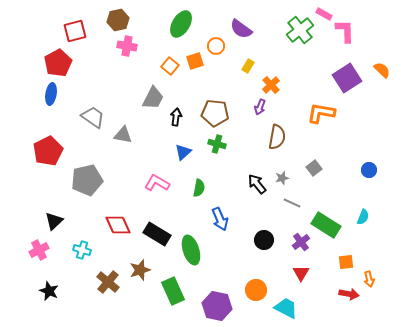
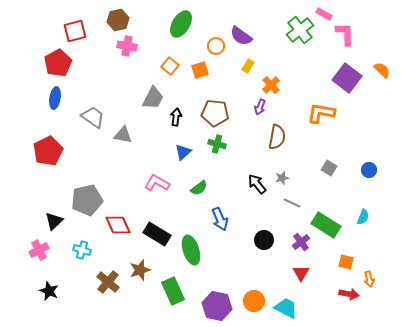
purple semicircle at (241, 29): moved 7 px down
pink L-shape at (345, 31): moved 3 px down
orange square at (195, 61): moved 5 px right, 9 px down
purple square at (347, 78): rotated 20 degrees counterclockwise
blue ellipse at (51, 94): moved 4 px right, 4 px down
gray square at (314, 168): moved 15 px right; rotated 21 degrees counterclockwise
gray pentagon at (87, 180): moved 20 px down
green semicircle at (199, 188): rotated 42 degrees clockwise
orange square at (346, 262): rotated 21 degrees clockwise
orange circle at (256, 290): moved 2 px left, 11 px down
